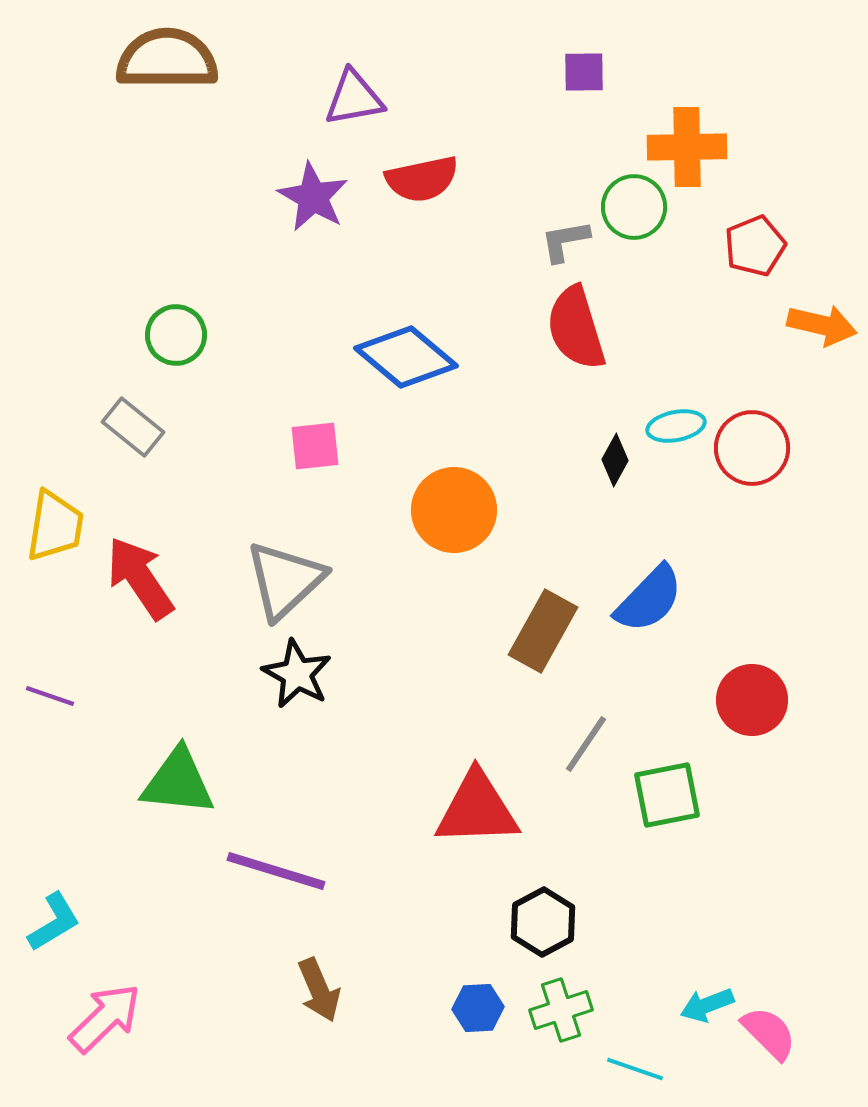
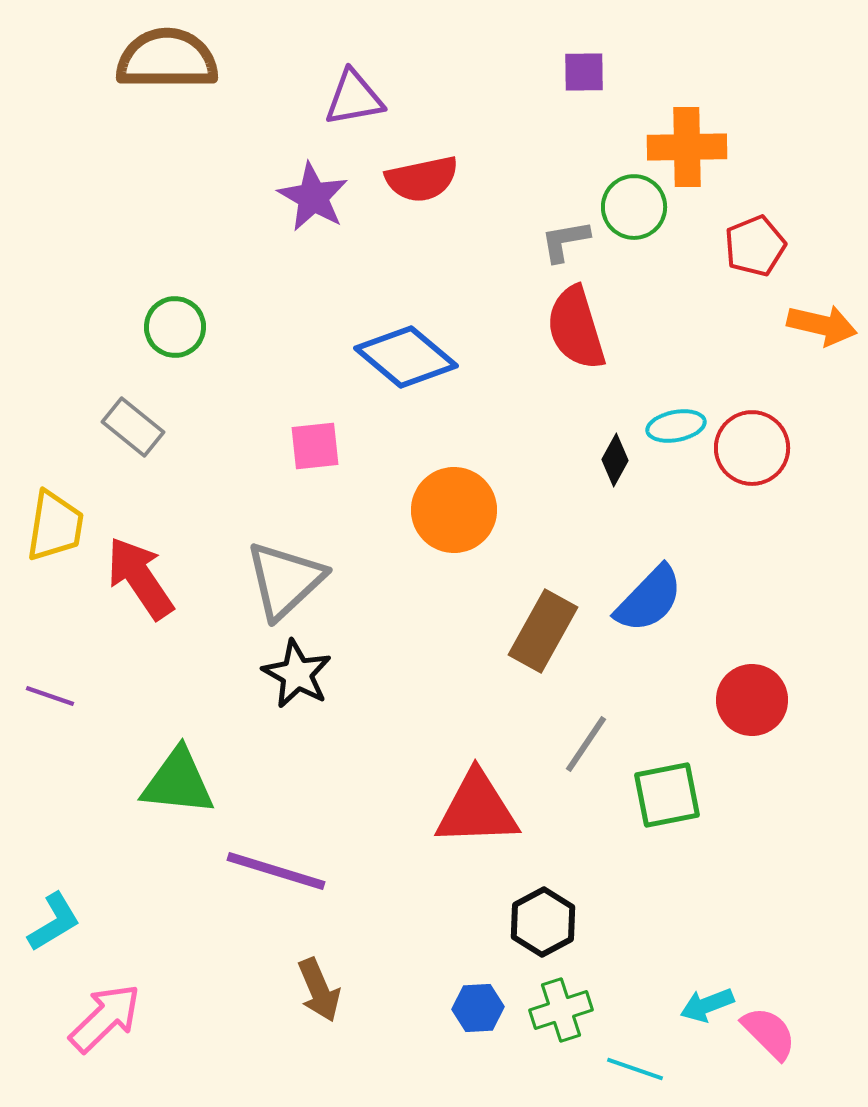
green circle at (176, 335): moved 1 px left, 8 px up
